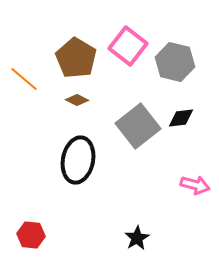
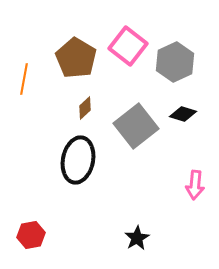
gray hexagon: rotated 21 degrees clockwise
orange line: rotated 60 degrees clockwise
brown diamond: moved 8 px right, 8 px down; rotated 70 degrees counterclockwise
black diamond: moved 2 px right, 4 px up; rotated 24 degrees clockwise
gray square: moved 2 px left
pink arrow: rotated 80 degrees clockwise
red hexagon: rotated 16 degrees counterclockwise
